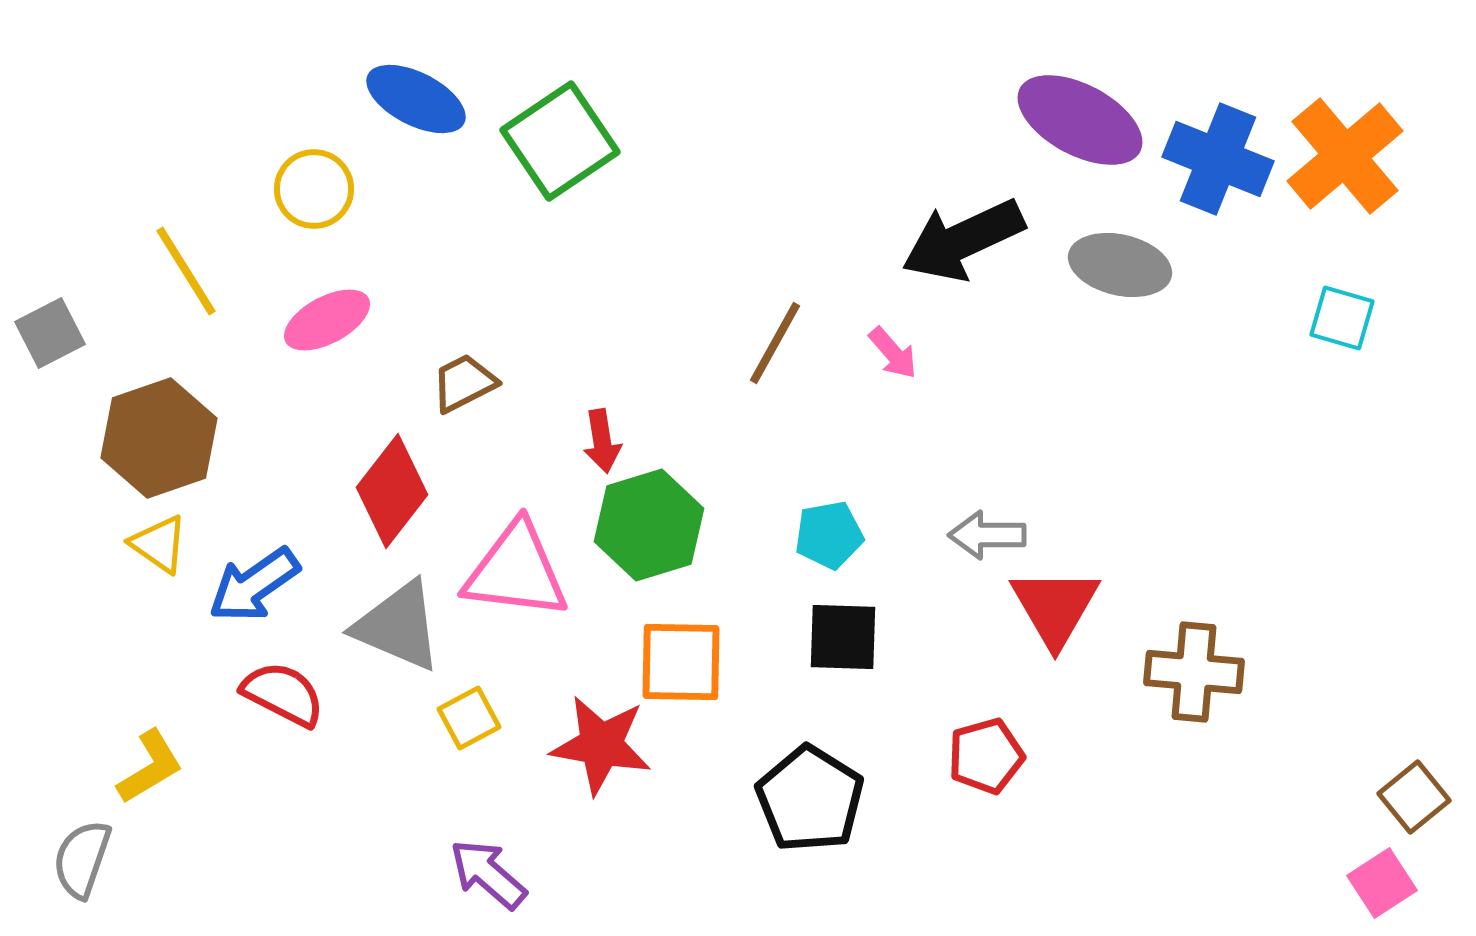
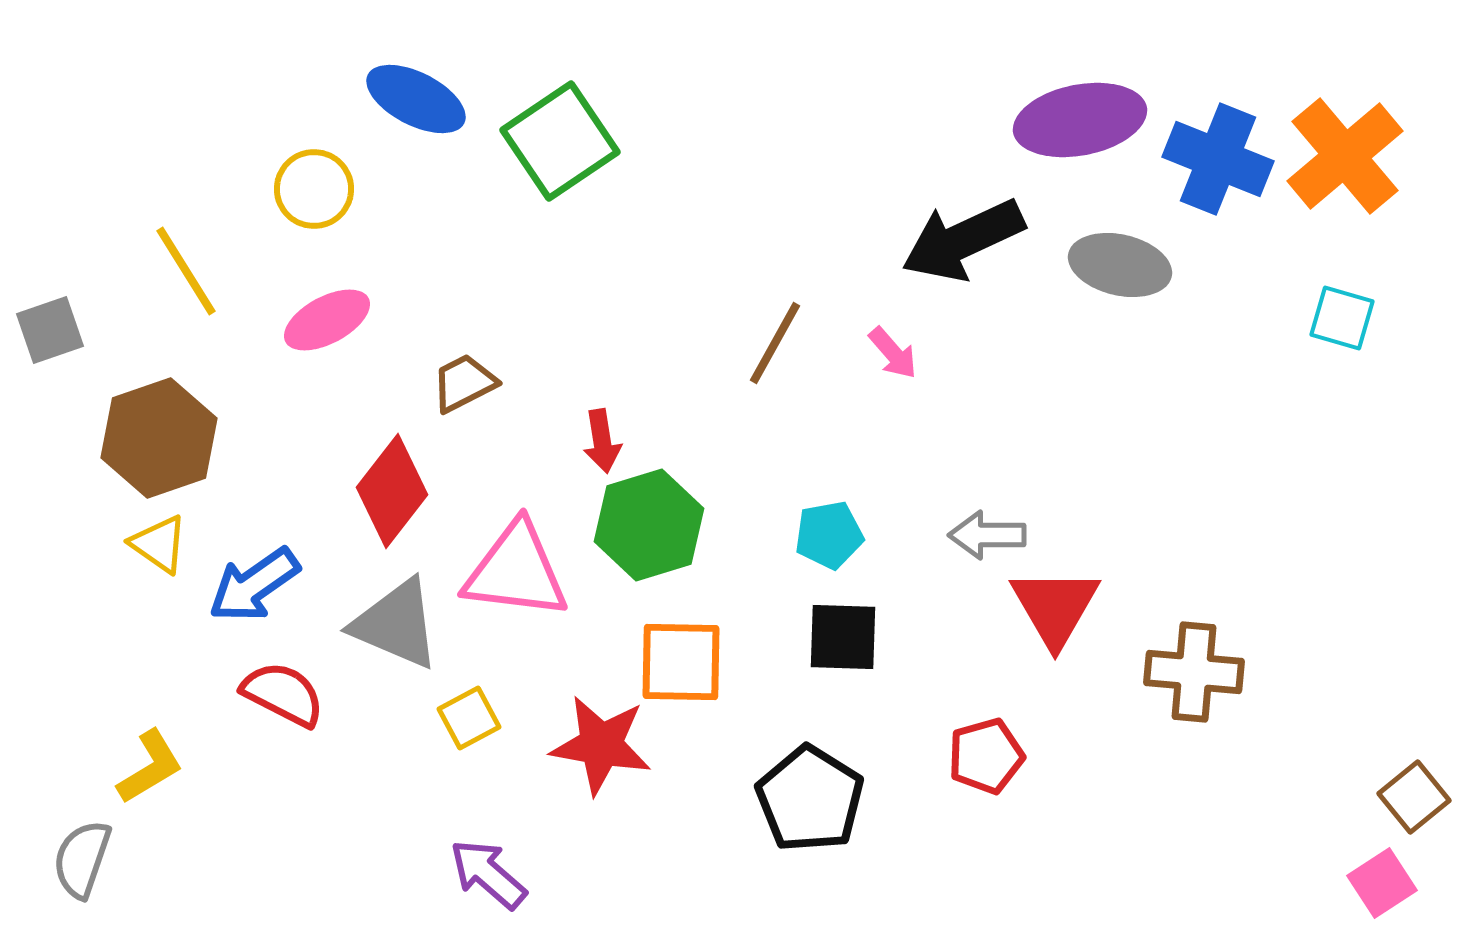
purple ellipse: rotated 39 degrees counterclockwise
gray square: moved 3 px up; rotated 8 degrees clockwise
gray triangle: moved 2 px left, 2 px up
